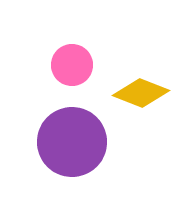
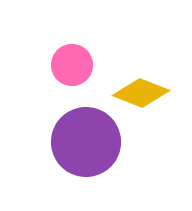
purple circle: moved 14 px right
